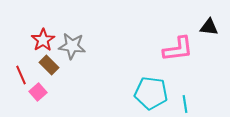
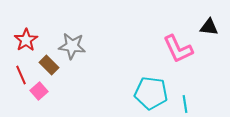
red star: moved 17 px left
pink L-shape: rotated 72 degrees clockwise
pink square: moved 1 px right, 1 px up
